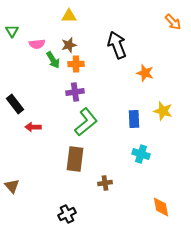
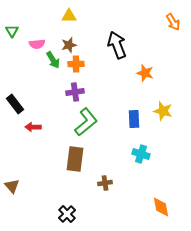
orange arrow: rotated 12 degrees clockwise
black cross: rotated 18 degrees counterclockwise
